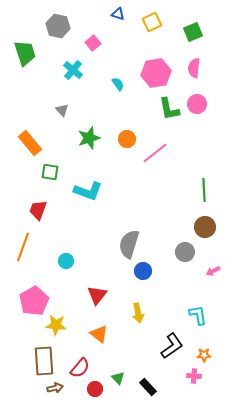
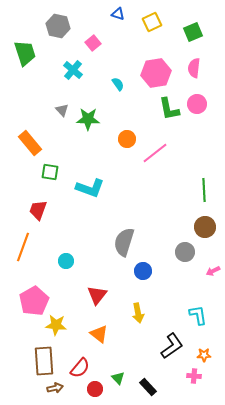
green star at (89, 138): moved 1 px left, 19 px up; rotated 20 degrees clockwise
cyan L-shape at (88, 191): moved 2 px right, 3 px up
gray semicircle at (129, 244): moved 5 px left, 2 px up
